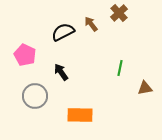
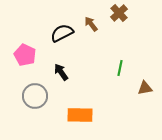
black semicircle: moved 1 px left, 1 px down
